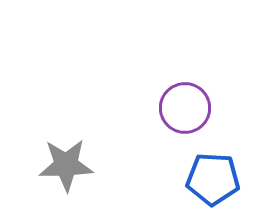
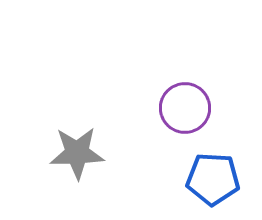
gray star: moved 11 px right, 12 px up
